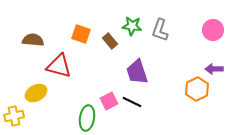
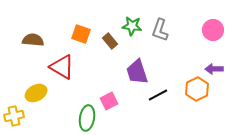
red triangle: moved 3 px right, 1 px down; rotated 16 degrees clockwise
black line: moved 26 px right, 7 px up; rotated 54 degrees counterclockwise
